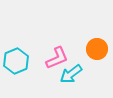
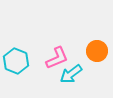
orange circle: moved 2 px down
cyan hexagon: rotated 15 degrees counterclockwise
